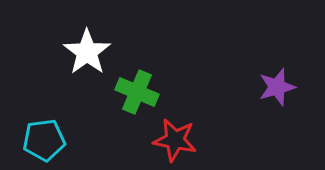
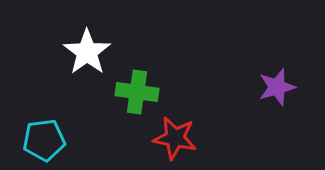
green cross: rotated 15 degrees counterclockwise
red star: moved 2 px up
